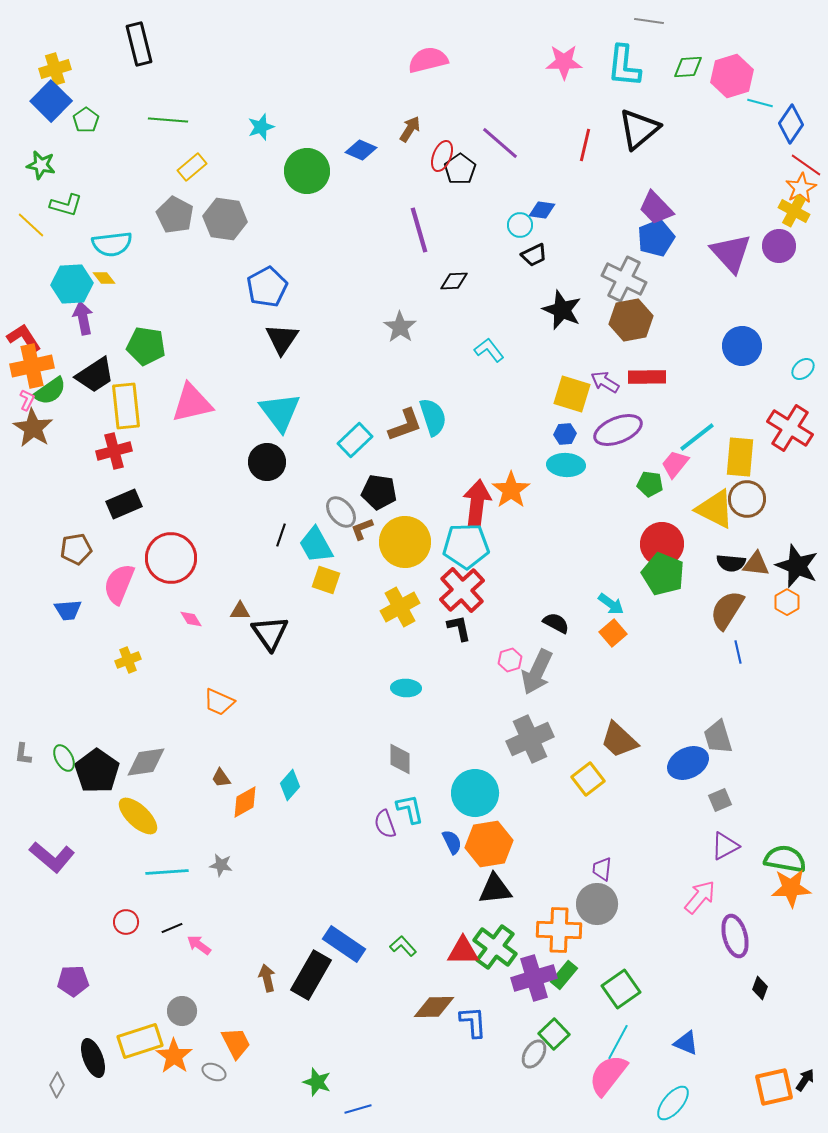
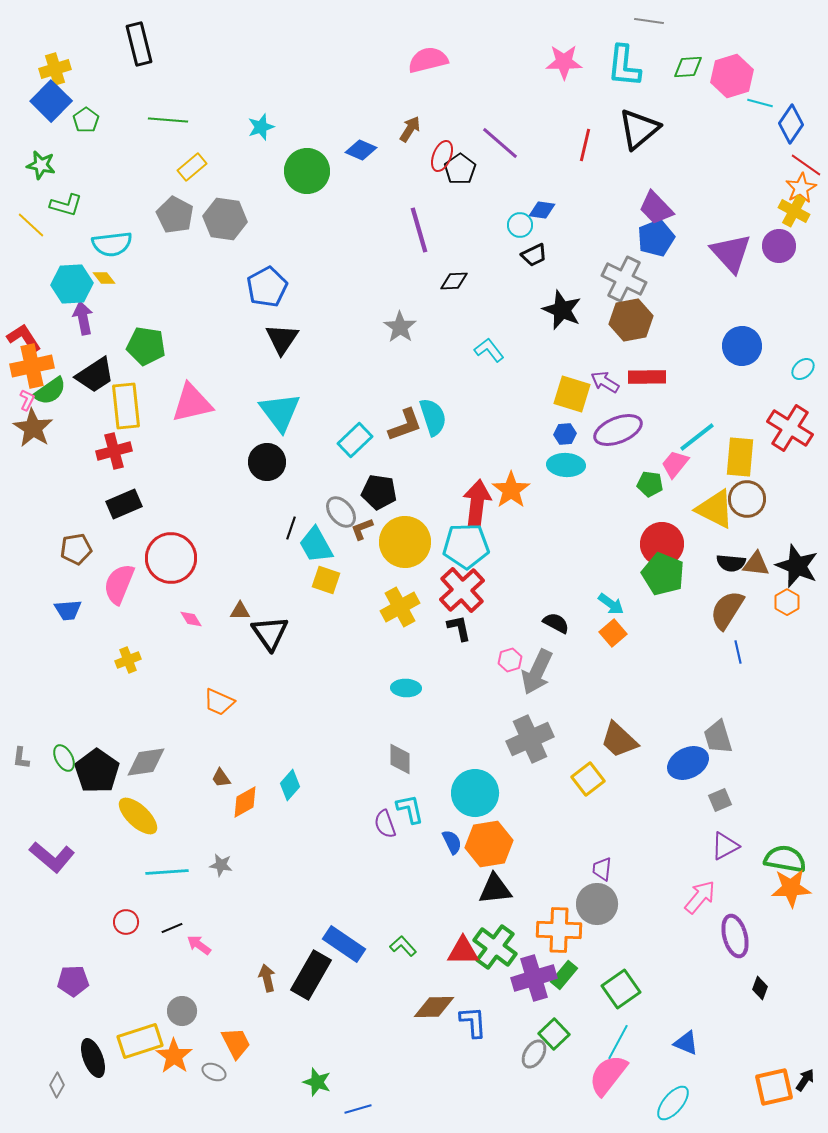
black line at (281, 535): moved 10 px right, 7 px up
gray L-shape at (23, 754): moved 2 px left, 4 px down
